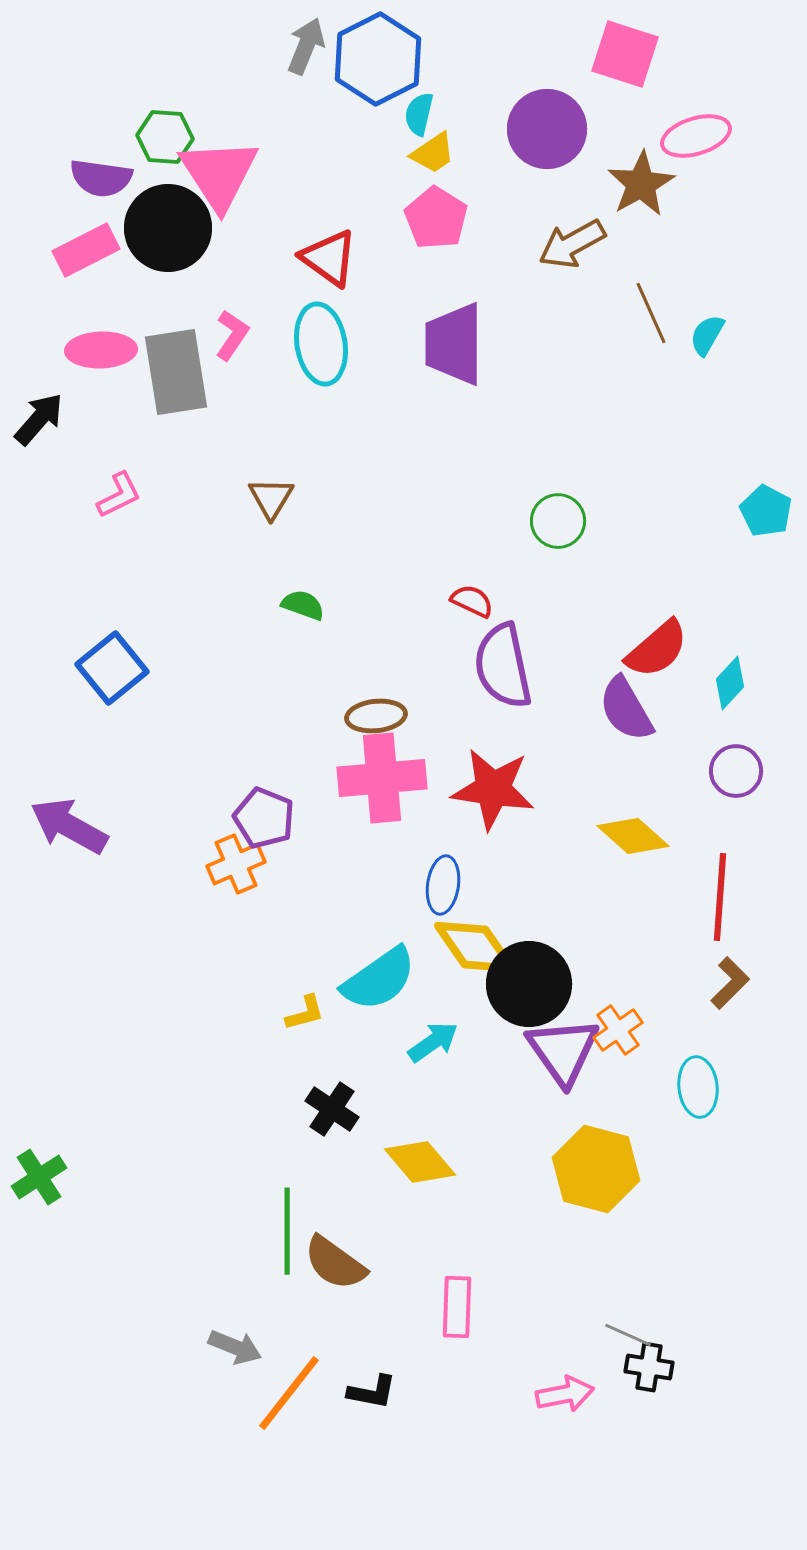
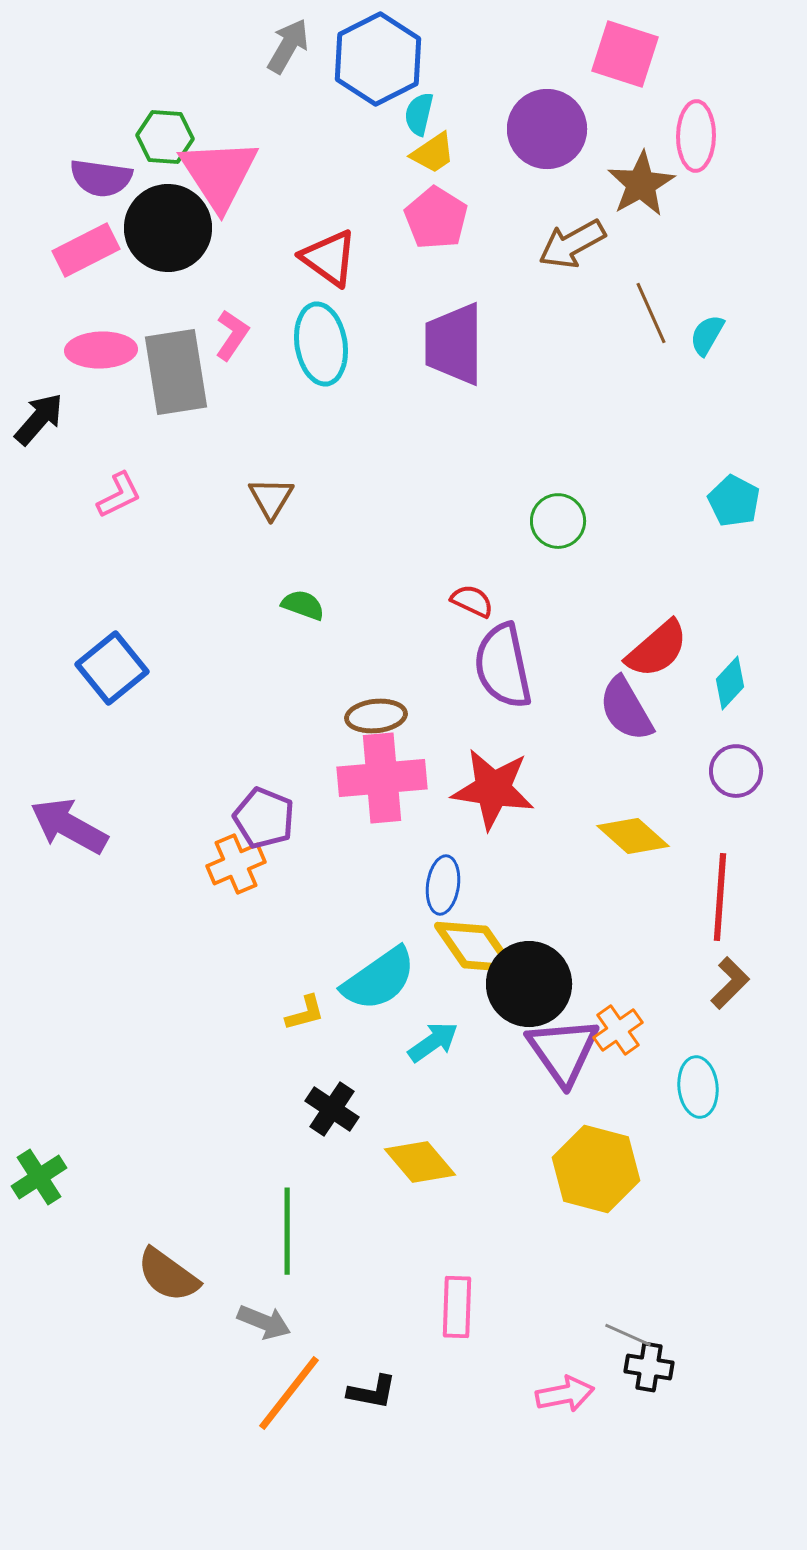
gray arrow at (306, 46): moved 18 px left; rotated 8 degrees clockwise
pink ellipse at (696, 136): rotated 72 degrees counterclockwise
cyan pentagon at (766, 511): moved 32 px left, 10 px up
brown semicircle at (335, 1263): moved 167 px left, 12 px down
gray arrow at (235, 1347): moved 29 px right, 25 px up
